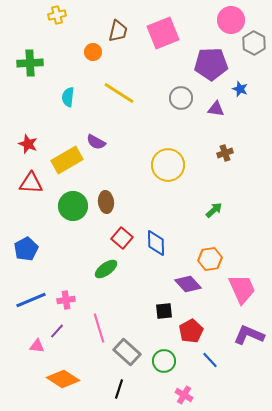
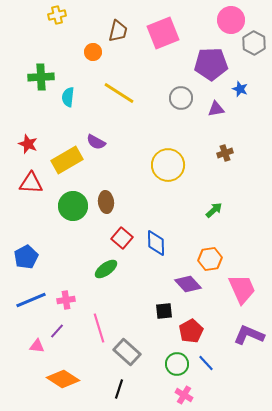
green cross at (30, 63): moved 11 px right, 14 px down
purple triangle at (216, 109): rotated 18 degrees counterclockwise
blue pentagon at (26, 249): moved 8 px down
blue line at (210, 360): moved 4 px left, 3 px down
green circle at (164, 361): moved 13 px right, 3 px down
